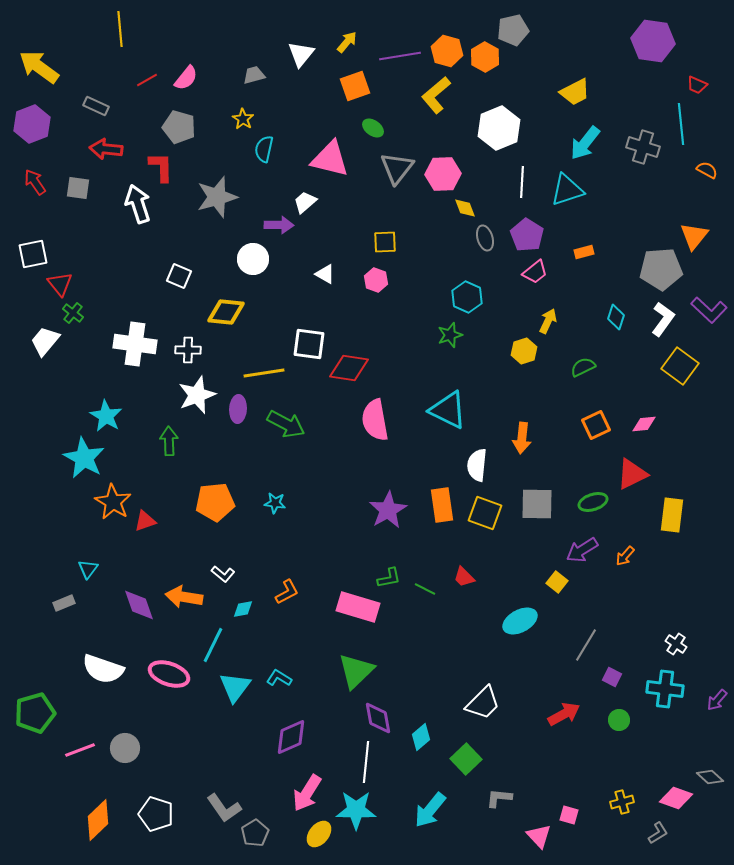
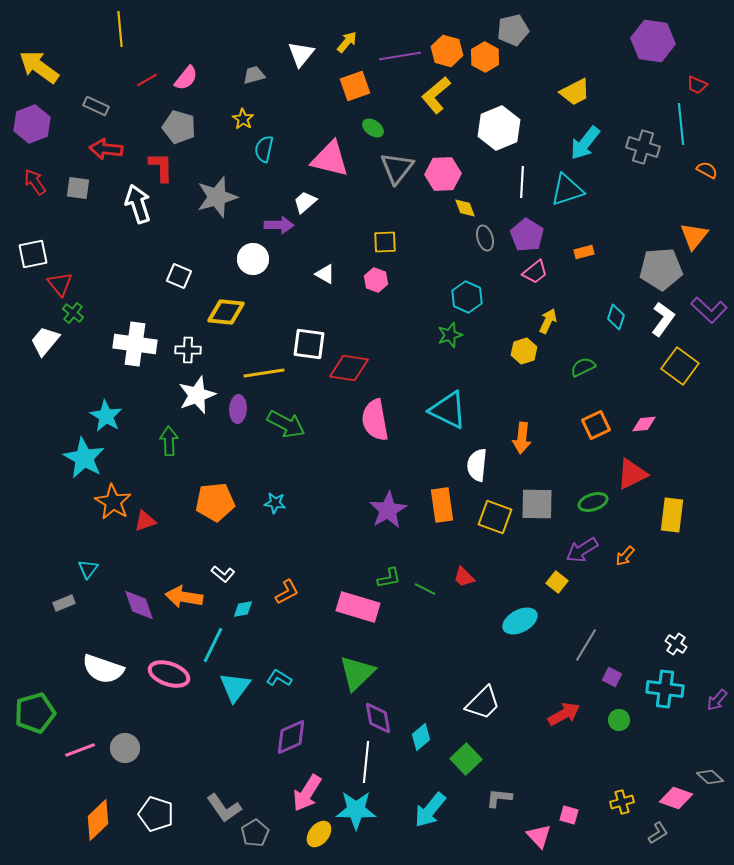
yellow square at (485, 513): moved 10 px right, 4 px down
green triangle at (356, 671): moved 1 px right, 2 px down
